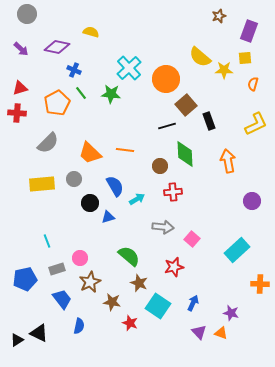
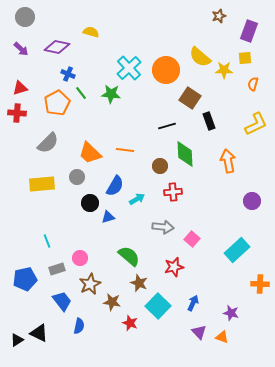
gray circle at (27, 14): moved 2 px left, 3 px down
blue cross at (74, 70): moved 6 px left, 4 px down
orange circle at (166, 79): moved 9 px up
brown square at (186, 105): moved 4 px right, 7 px up; rotated 15 degrees counterclockwise
gray circle at (74, 179): moved 3 px right, 2 px up
blue semicircle at (115, 186): rotated 60 degrees clockwise
brown star at (90, 282): moved 2 px down
blue trapezoid at (62, 299): moved 2 px down
cyan square at (158, 306): rotated 10 degrees clockwise
orange triangle at (221, 333): moved 1 px right, 4 px down
